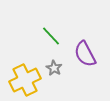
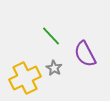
yellow cross: moved 2 px up
